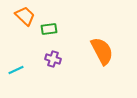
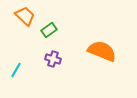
green rectangle: moved 1 px down; rotated 28 degrees counterclockwise
orange semicircle: rotated 40 degrees counterclockwise
cyan line: rotated 35 degrees counterclockwise
